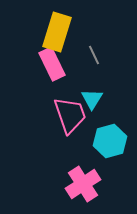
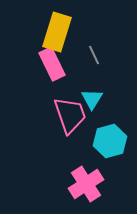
pink cross: moved 3 px right
